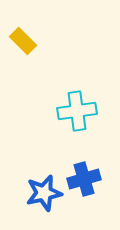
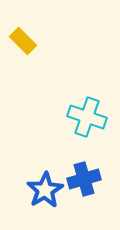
cyan cross: moved 10 px right, 6 px down; rotated 27 degrees clockwise
blue star: moved 1 px right, 3 px up; rotated 18 degrees counterclockwise
